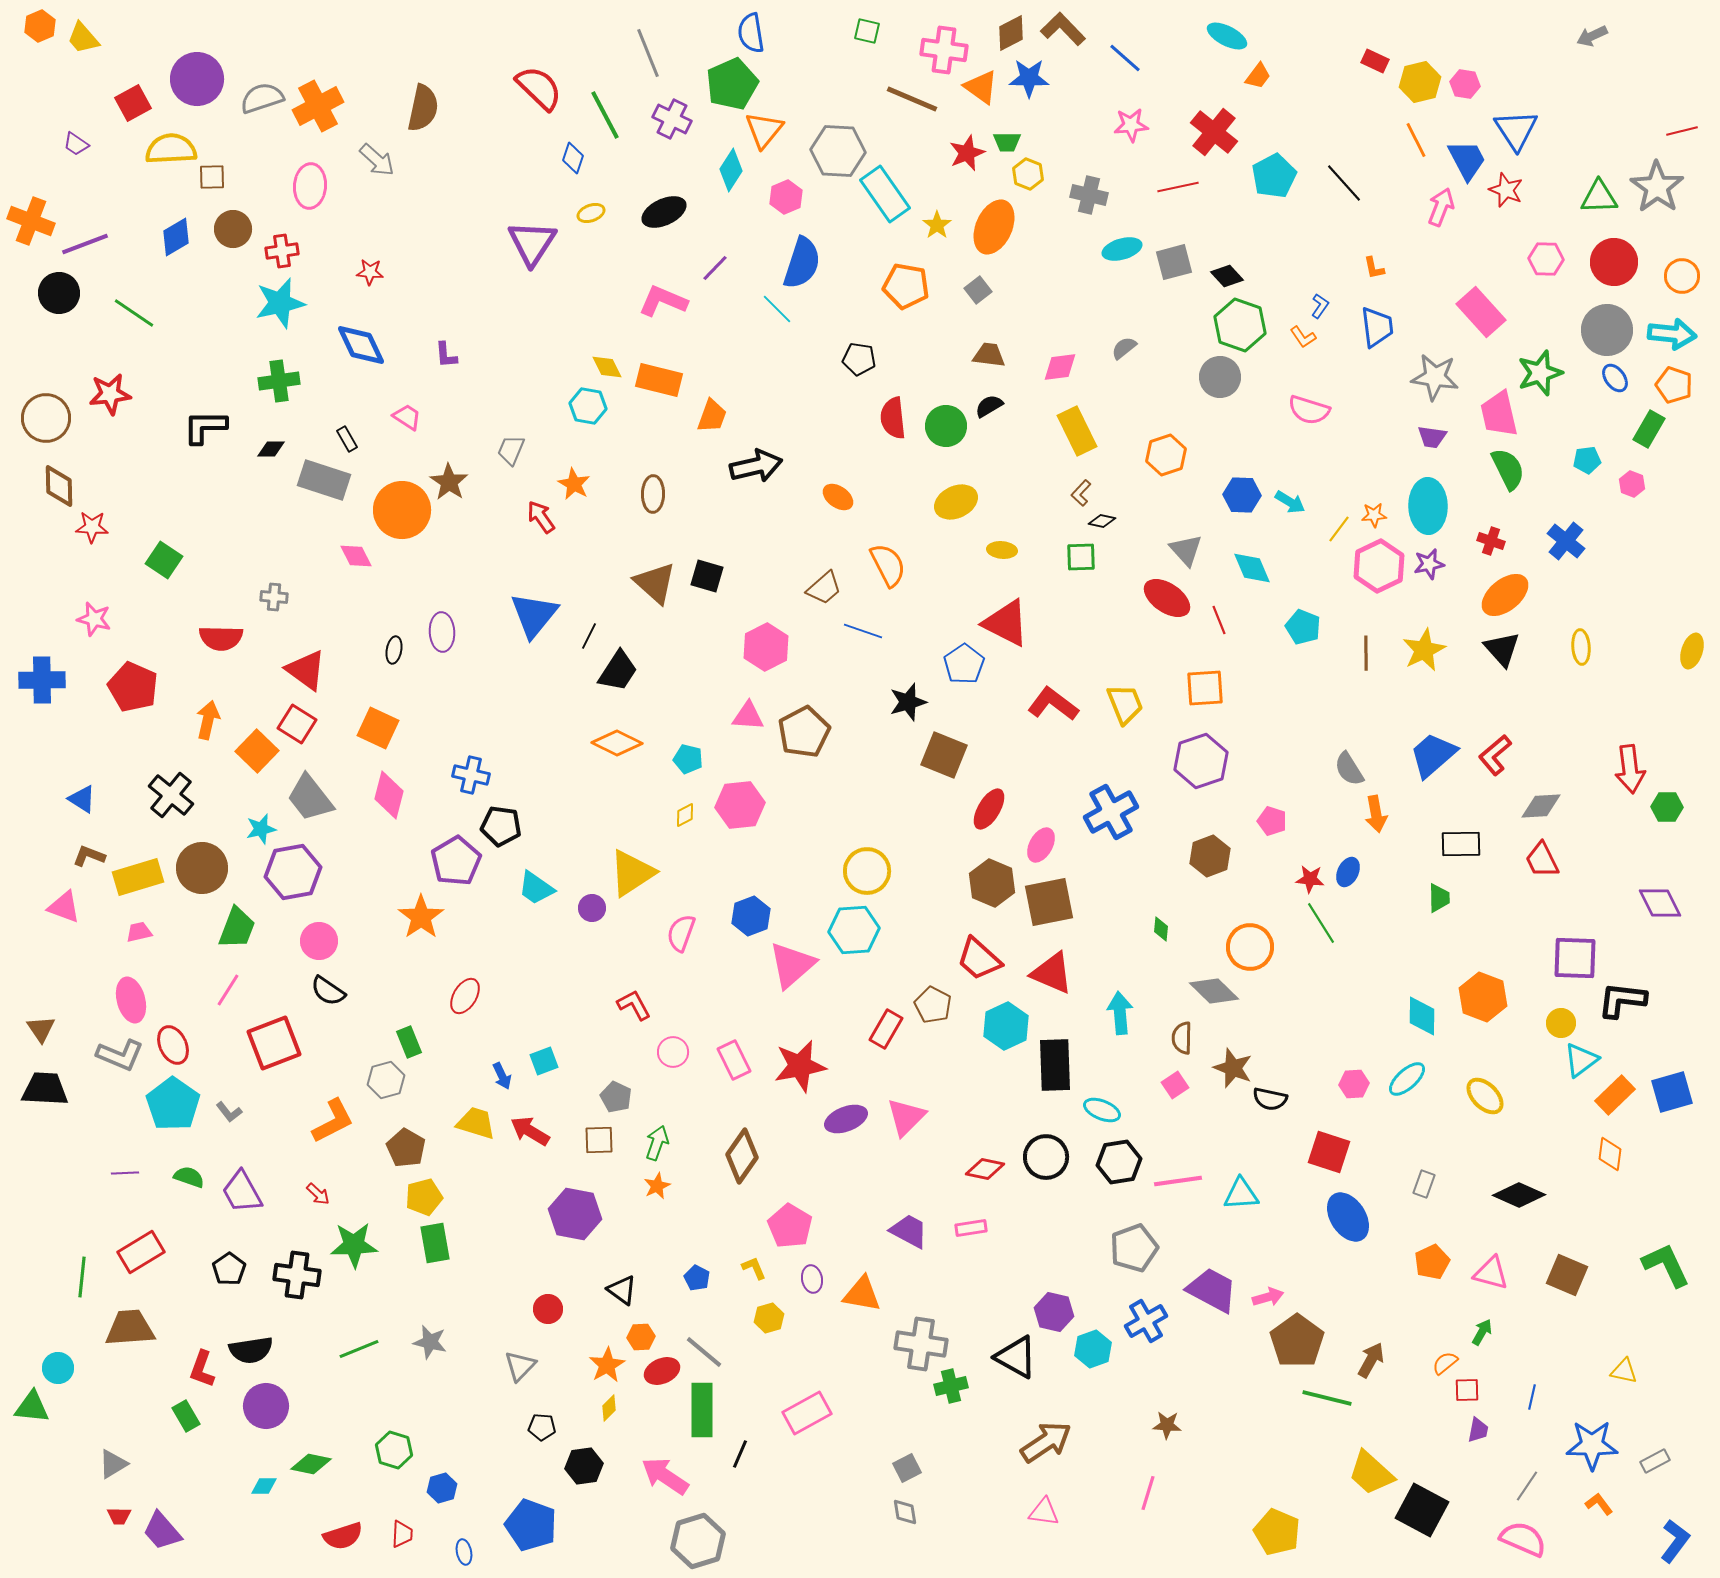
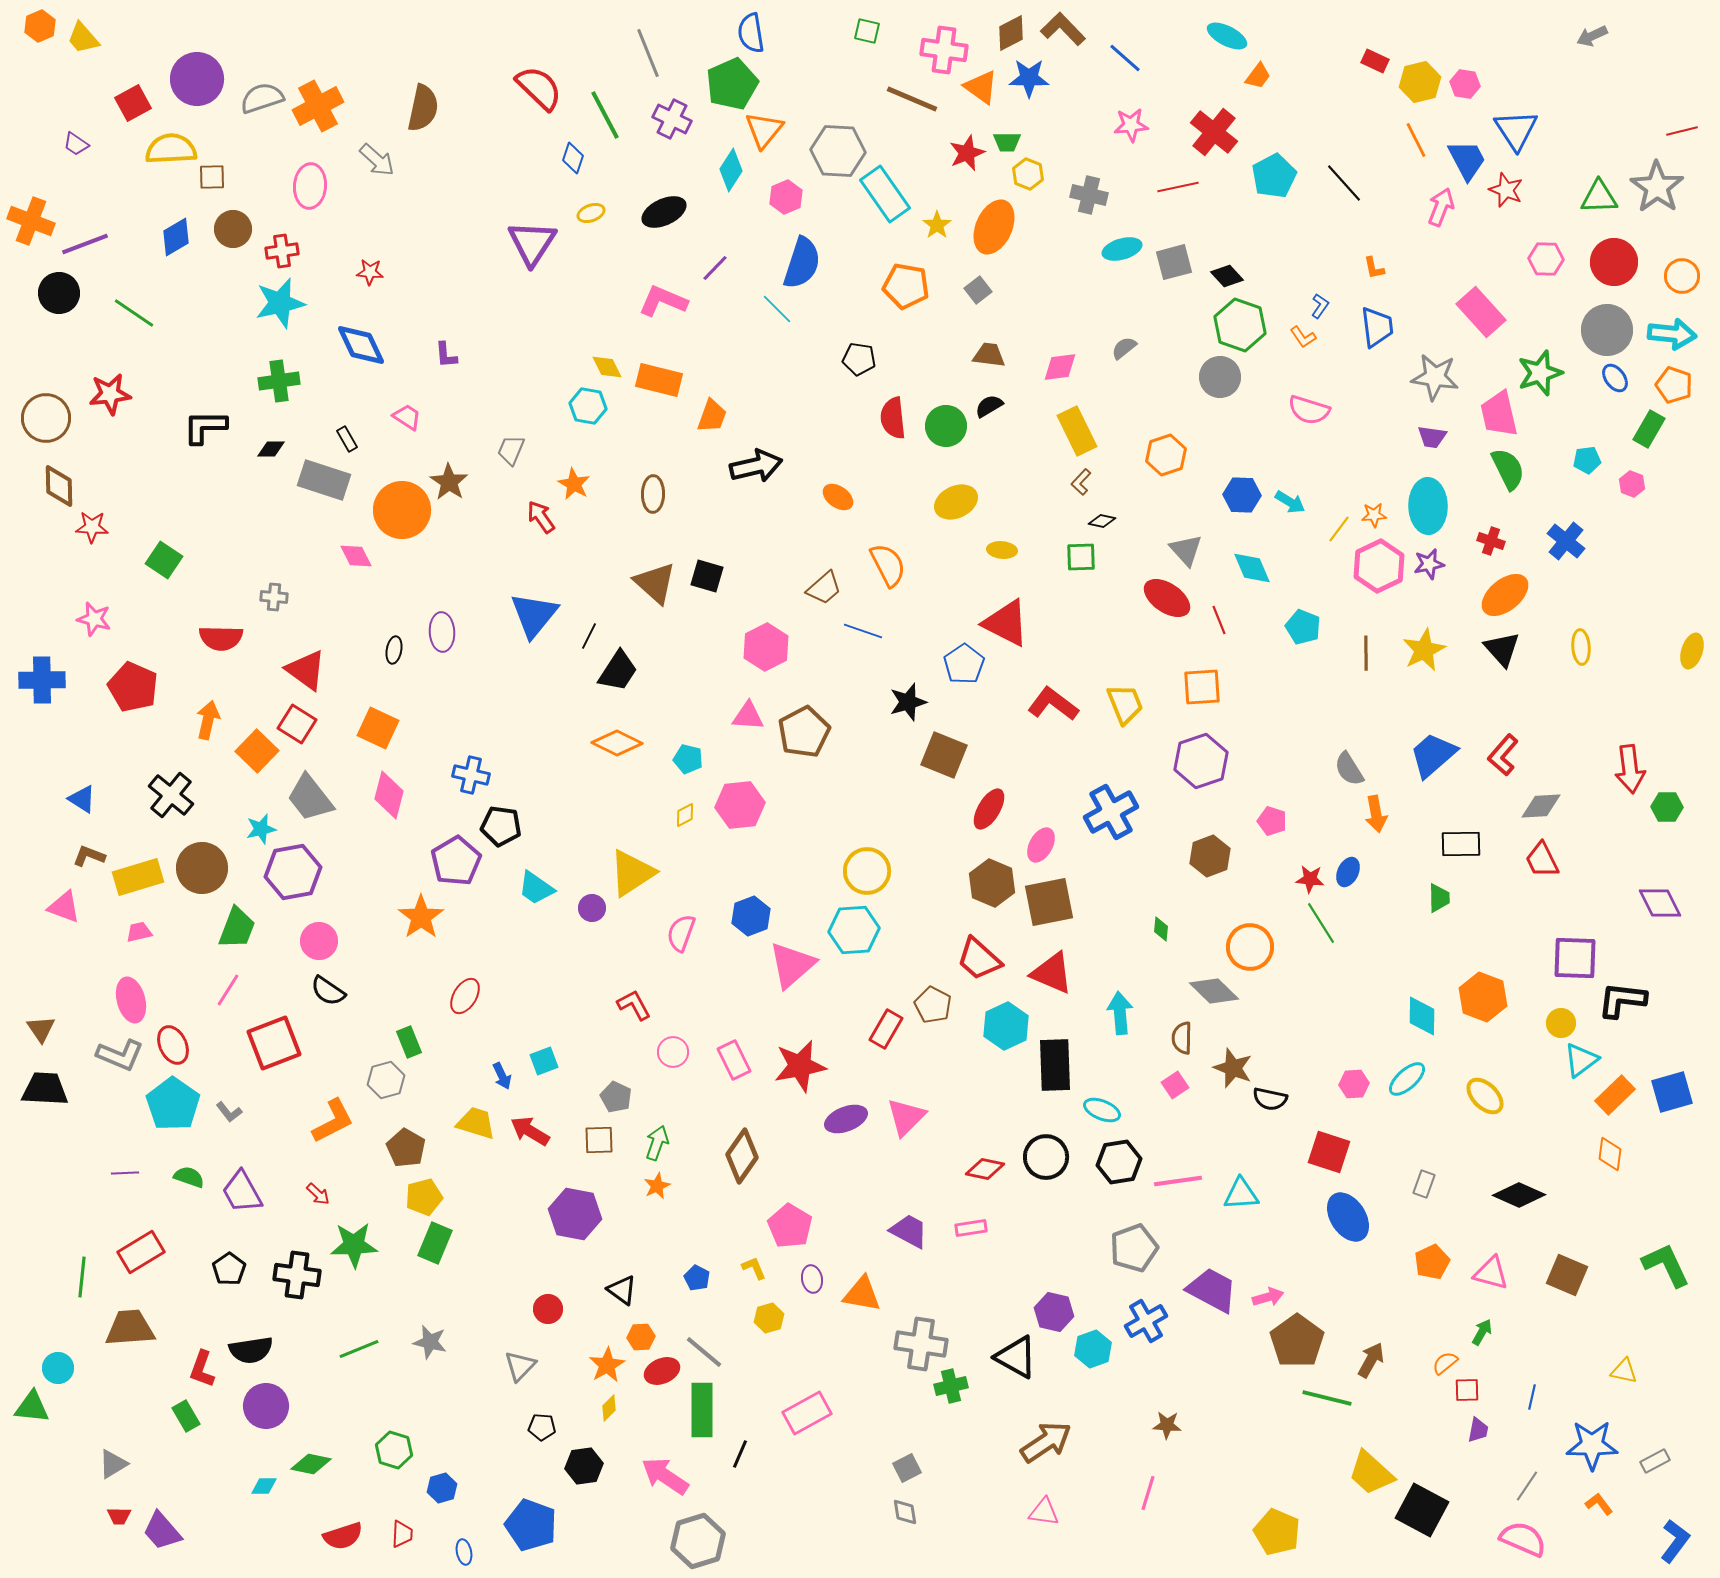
brown L-shape at (1081, 493): moved 11 px up
orange square at (1205, 688): moved 3 px left, 1 px up
red L-shape at (1495, 755): moved 8 px right; rotated 9 degrees counterclockwise
green rectangle at (435, 1243): rotated 33 degrees clockwise
